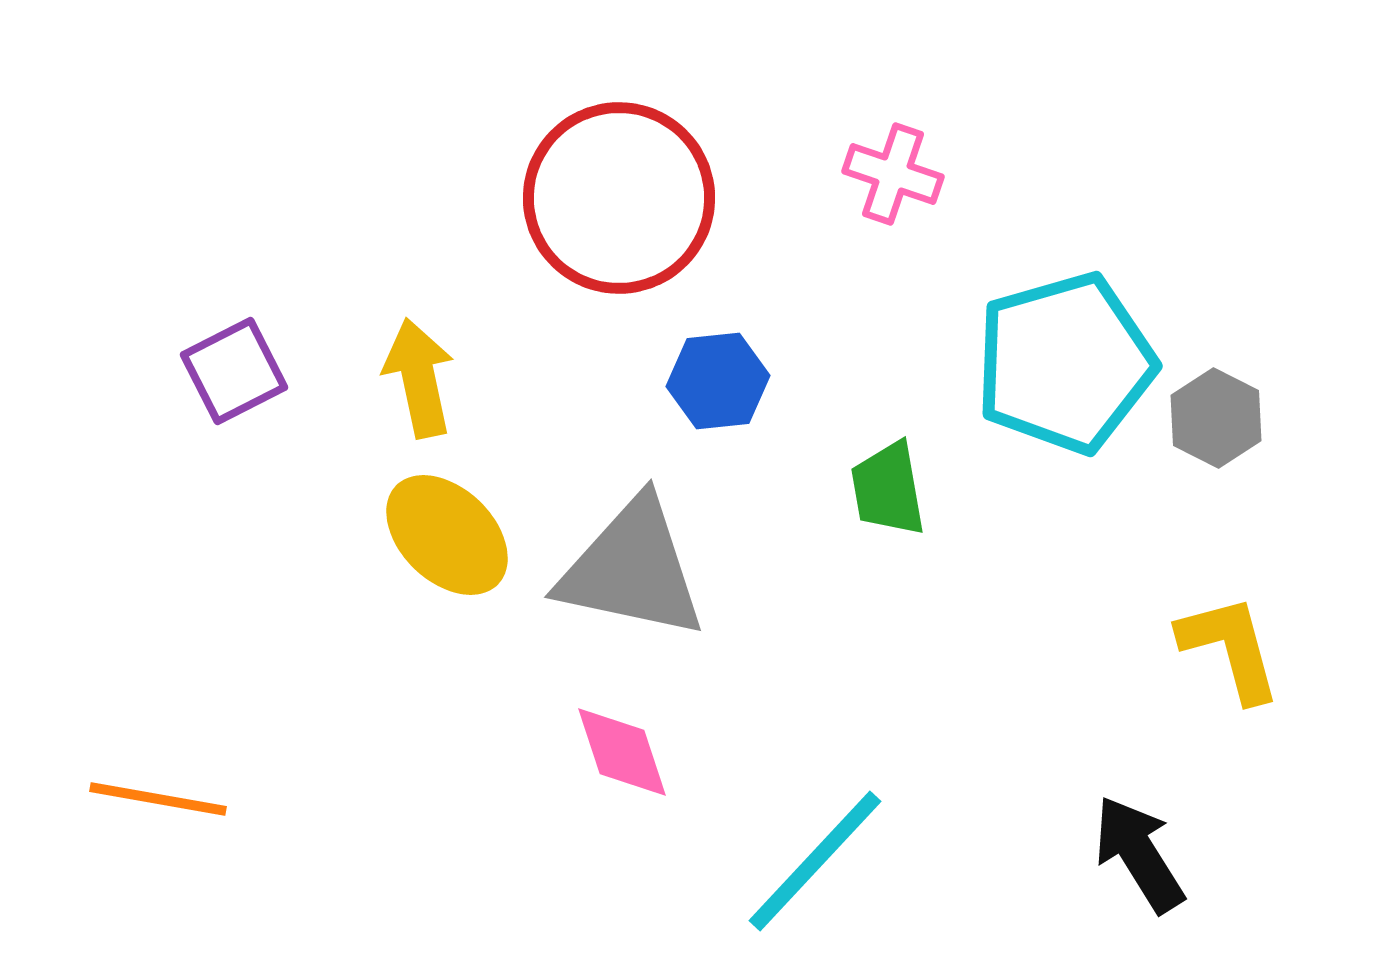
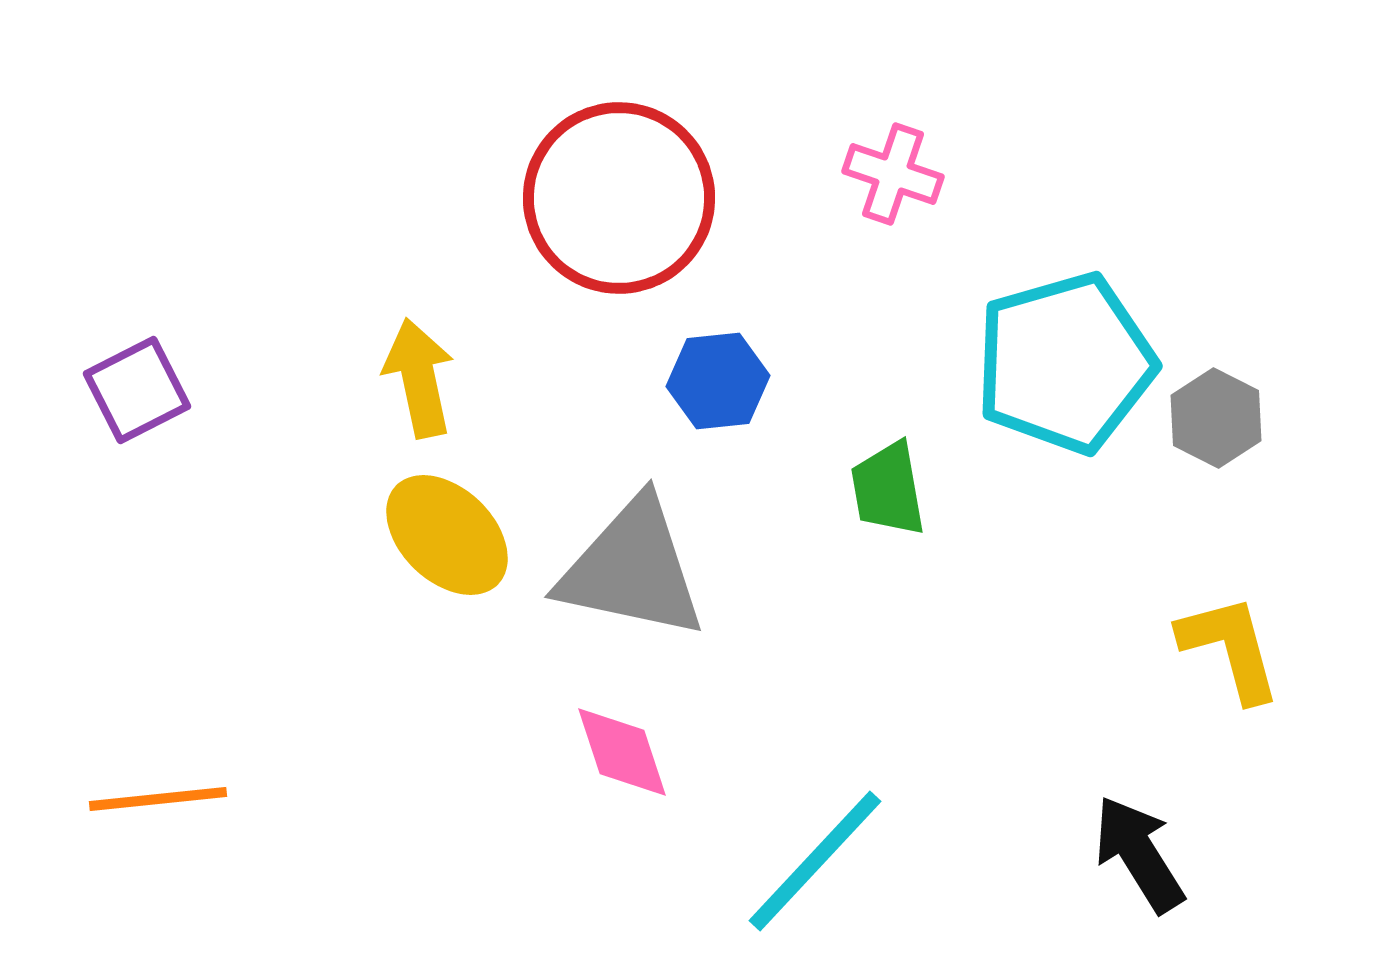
purple square: moved 97 px left, 19 px down
orange line: rotated 16 degrees counterclockwise
